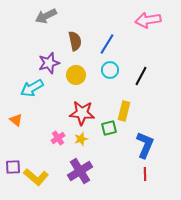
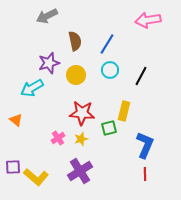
gray arrow: moved 1 px right
